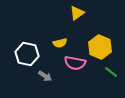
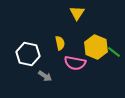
yellow triangle: rotated 21 degrees counterclockwise
yellow semicircle: rotated 88 degrees counterclockwise
yellow hexagon: moved 4 px left
white hexagon: moved 1 px right
green line: moved 3 px right, 20 px up
